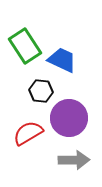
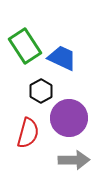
blue trapezoid: moved 2 px up
black hexagon: rotated 25 degrees clockwise
red semicircle: rotated 136 degrees clockwise
